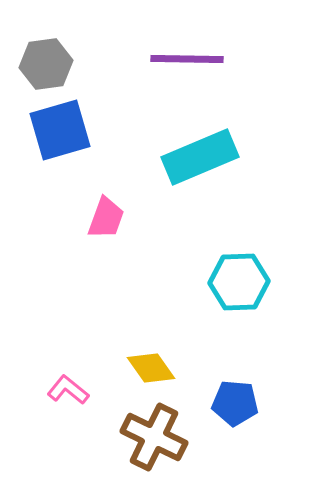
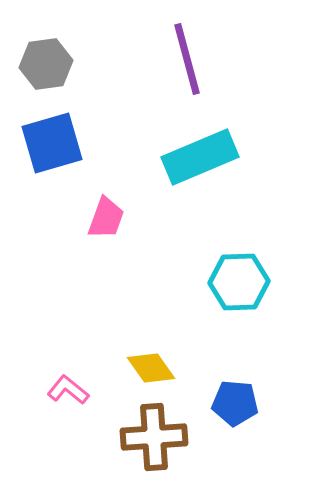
purple line: rotated 74 degrees clockwise
blue square: moved 8 px left, 13 px down
brown cross: rotated 30 degrees counterclockwise
